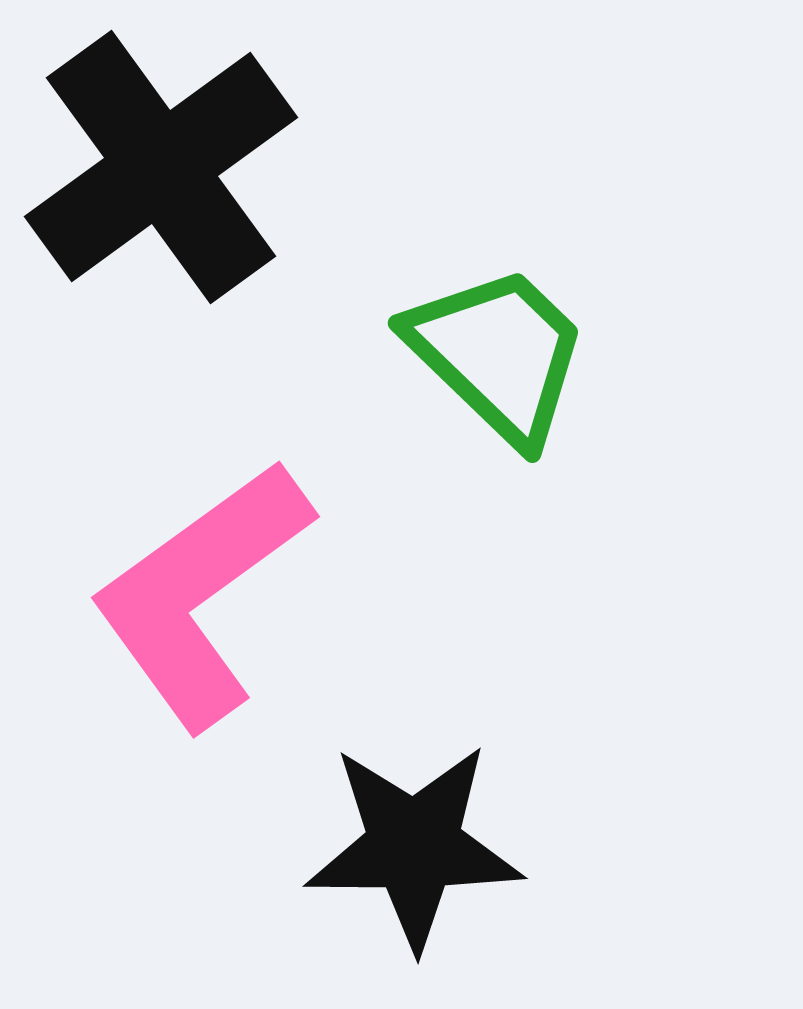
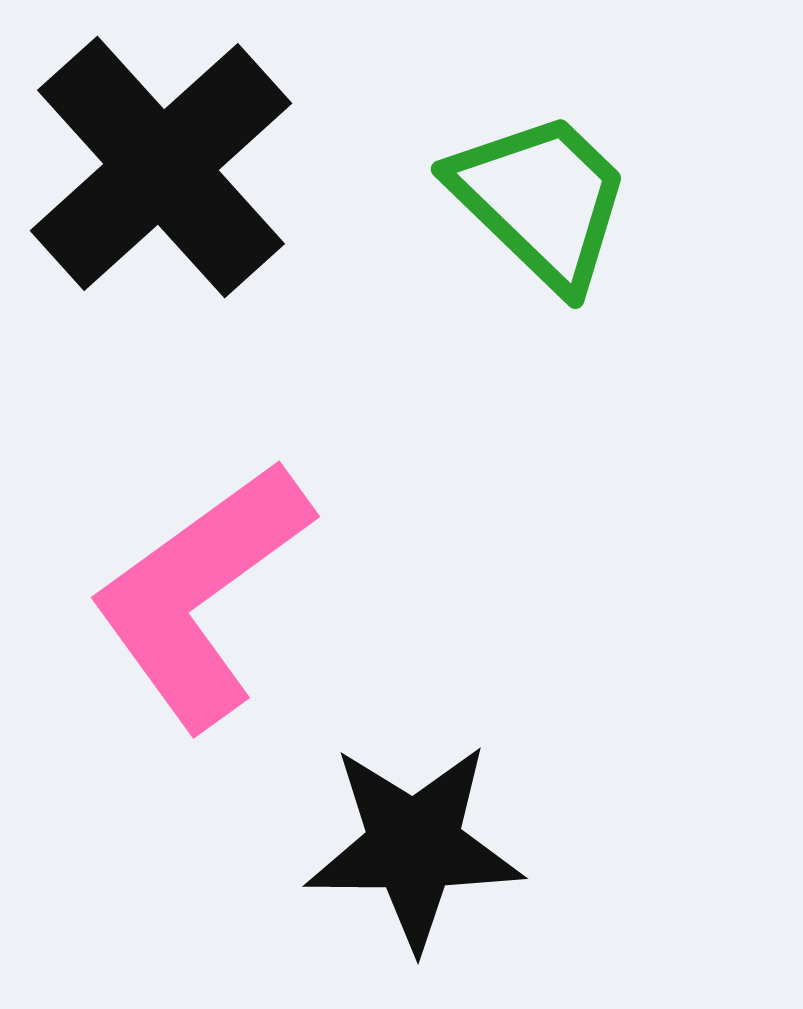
black cross: rotated 6 degrees counterclockwise
green trapezoid: moved 43 px right, 154 px up
